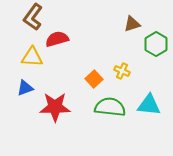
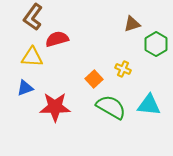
yellow cross: moved 1 px right, 2 px up
green semicircle: moved 1 px right; rotated 24 degrees clockwise
